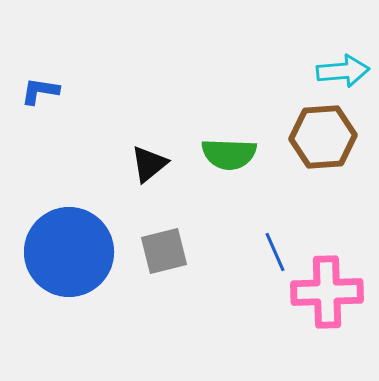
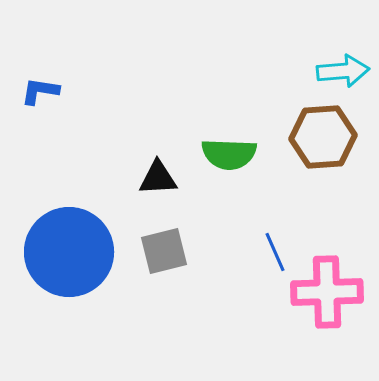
black triangle: moved 9 px right, 14 px down; rotated 36 degrees clockwise
